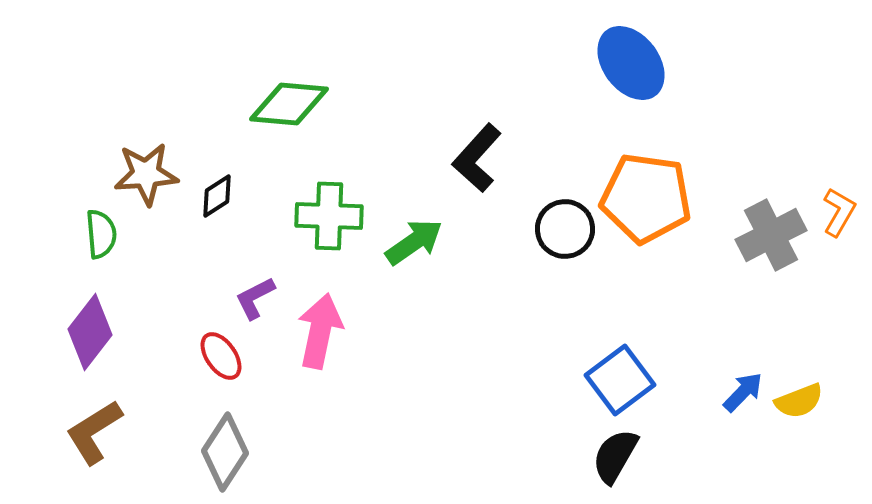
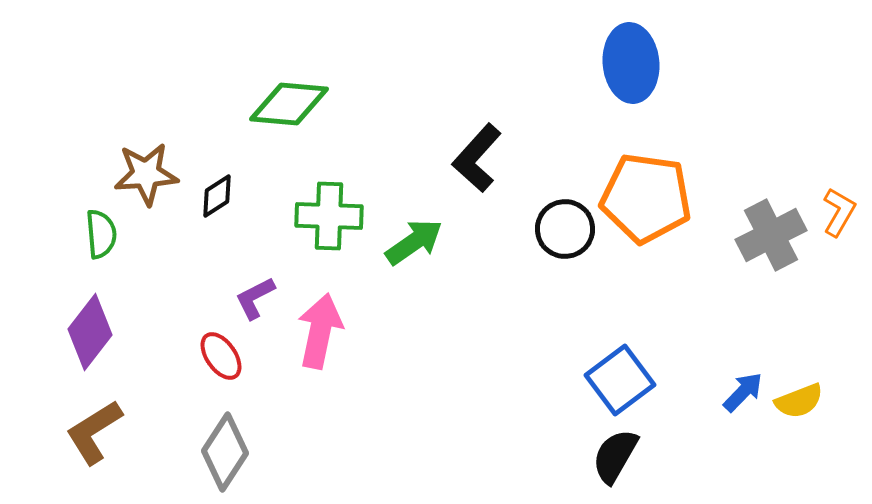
blue ellipse: rotated 32 degrees clockwise
